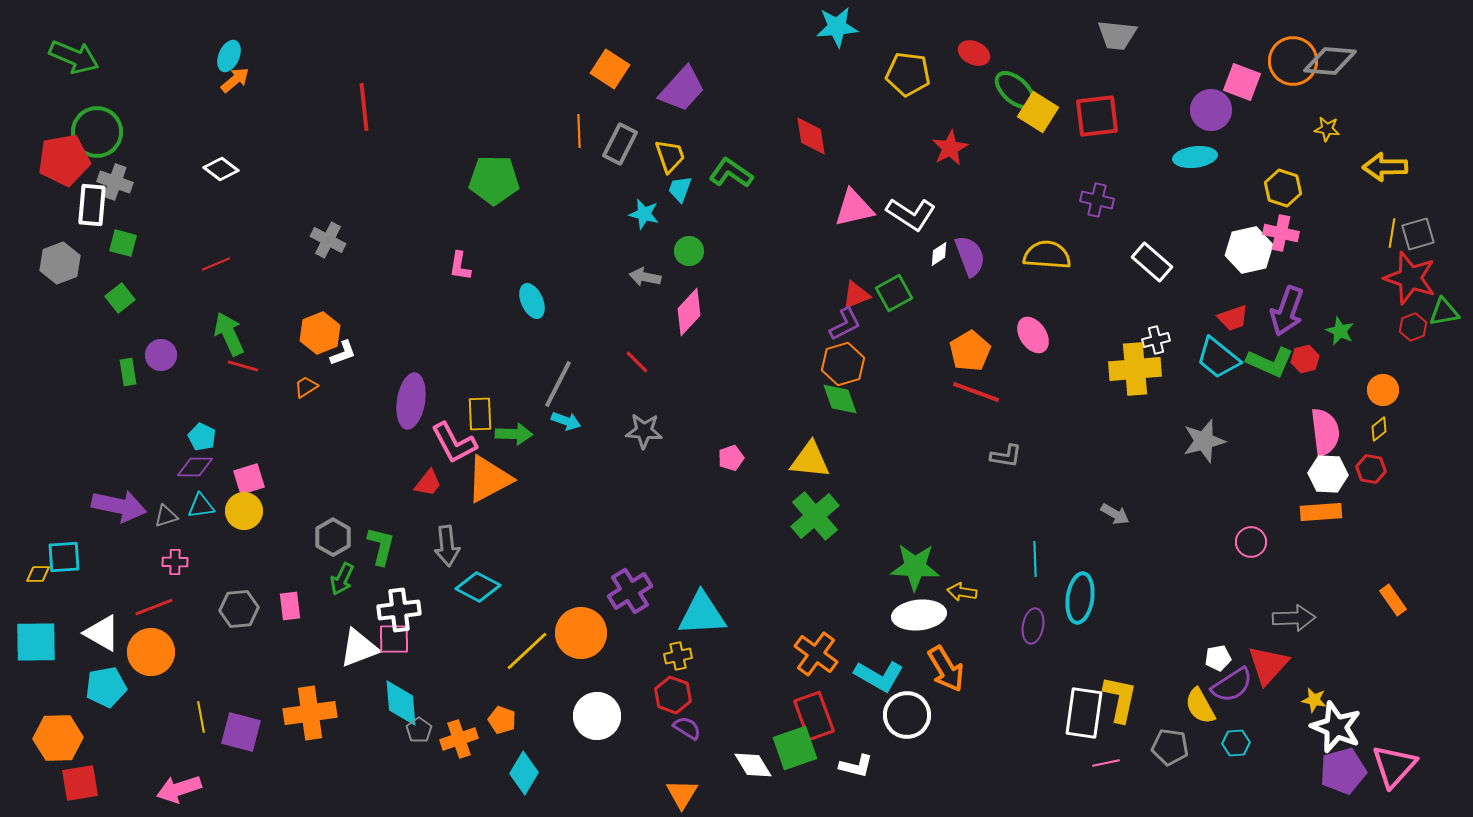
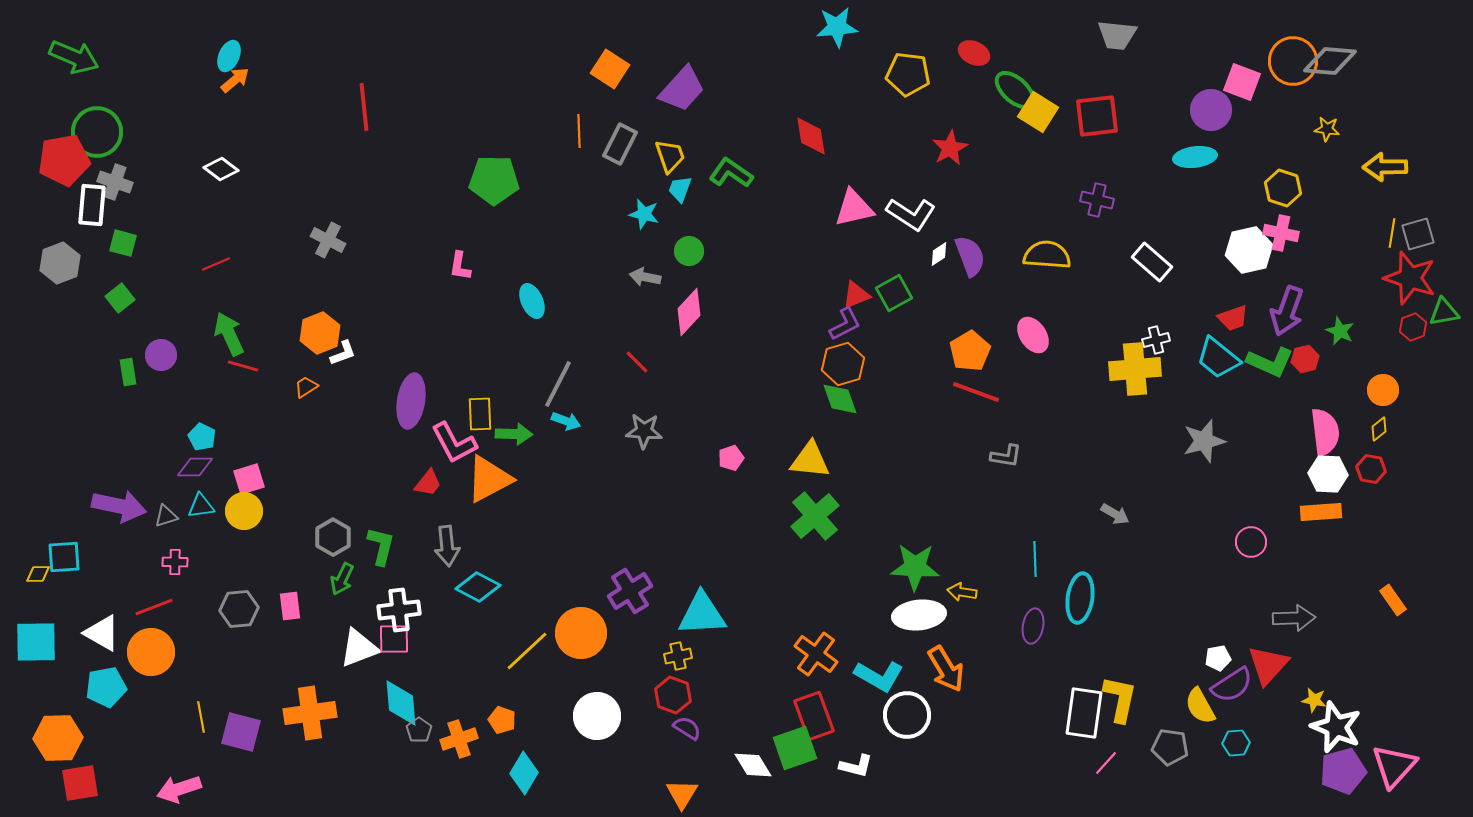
pink line at (1106, 763): rotated 36 degrees counterclockwise
